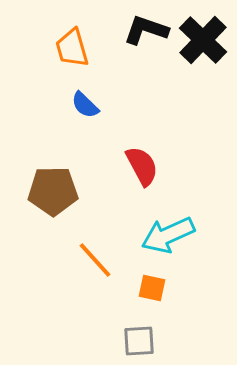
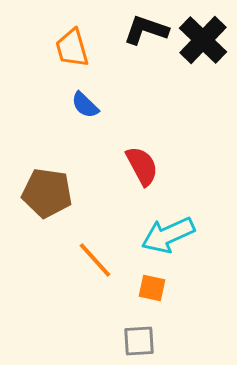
brown pentagon: moved 6 px left, 2 px down; rotated 9 degrees clockwise
